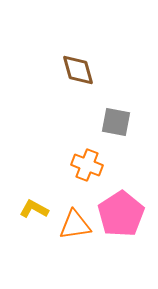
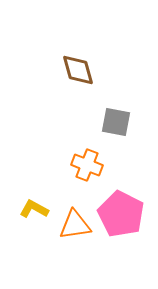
pink pentagon: rotated 12 degrees counterclockwise
